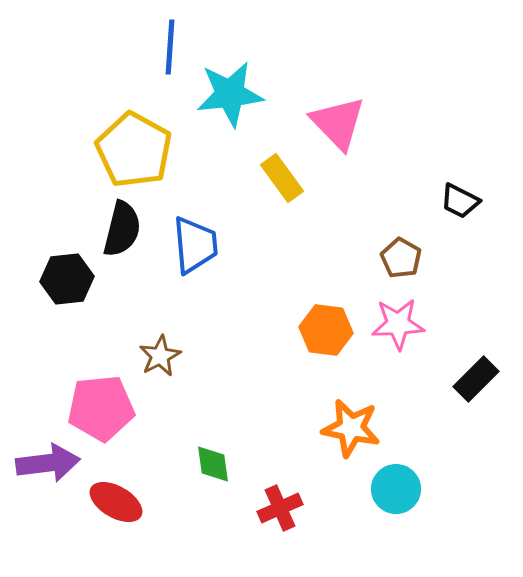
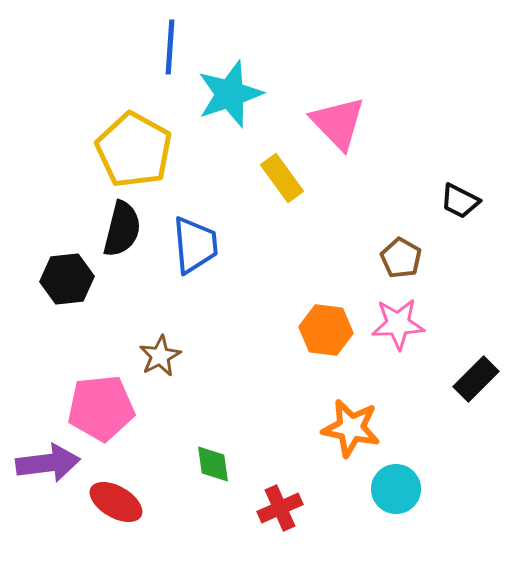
cyan star: rotated 12 degrees counterclockwise
